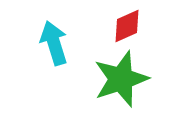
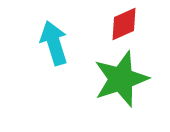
red diamond: moved 3 px left, 2 px up
